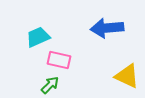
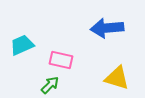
cyan trapezoid: moved 16 px left, 8 px down
pink rectangle: moved 2 px right
yellow triangle: moved 10 px left, 2 px down; rotated 8 degrees counterclockwise
